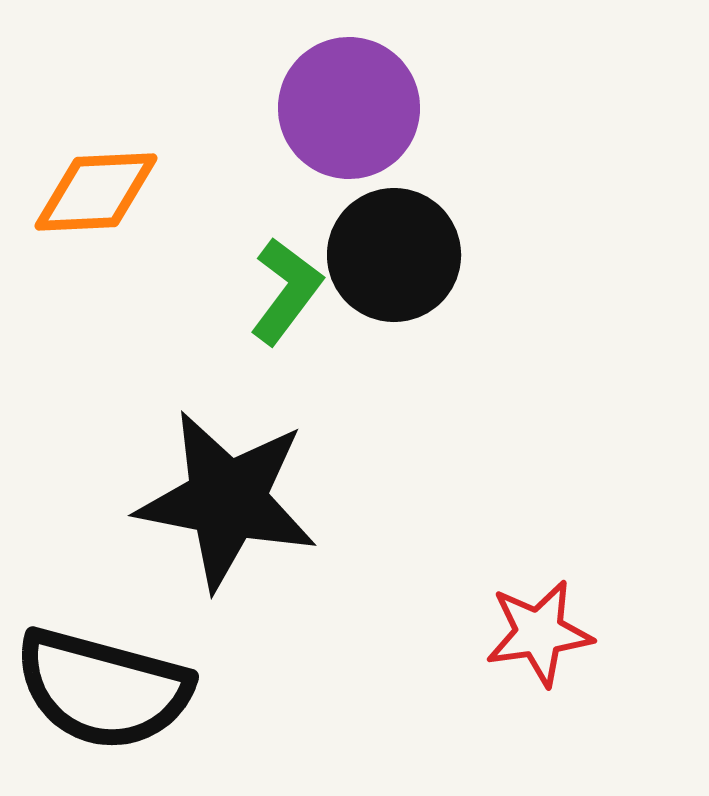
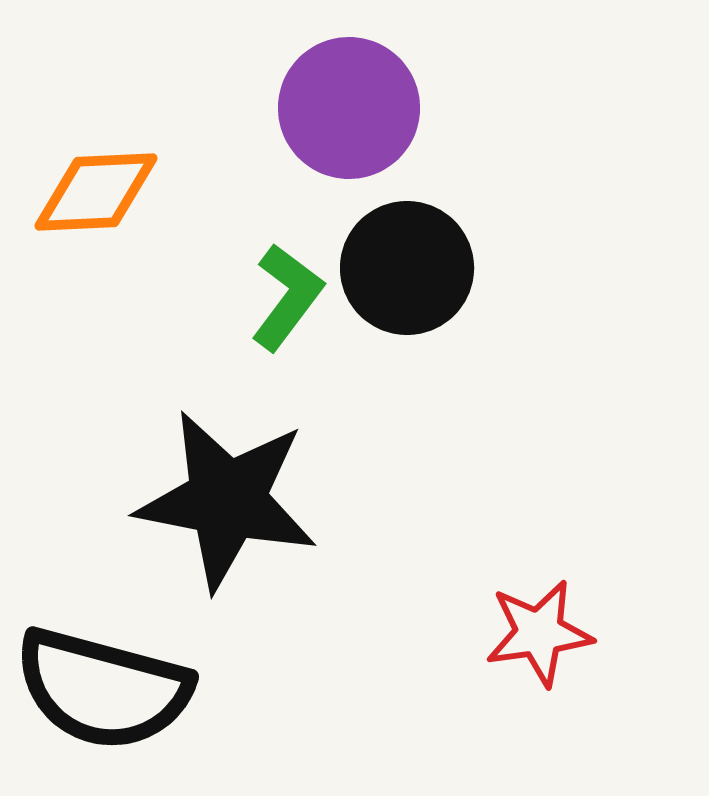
black circle: moved 13 px right, 13 px down
green L-shape: moved 1 px right, 6 px down
